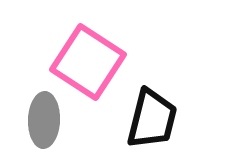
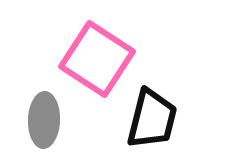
pink square: moved 9 px right, 3 px up
